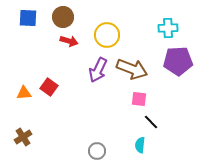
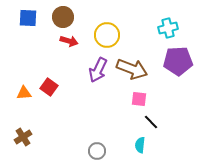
cyan cross: rotated 12 degrees counterclockwise
